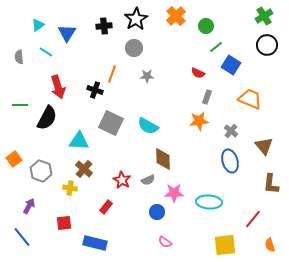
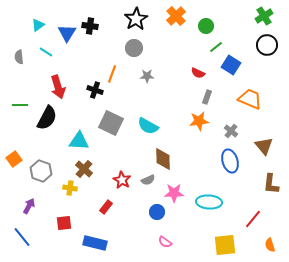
black cross at (104, 26): moved 14 px left; rotated 14 degrees clockwise
